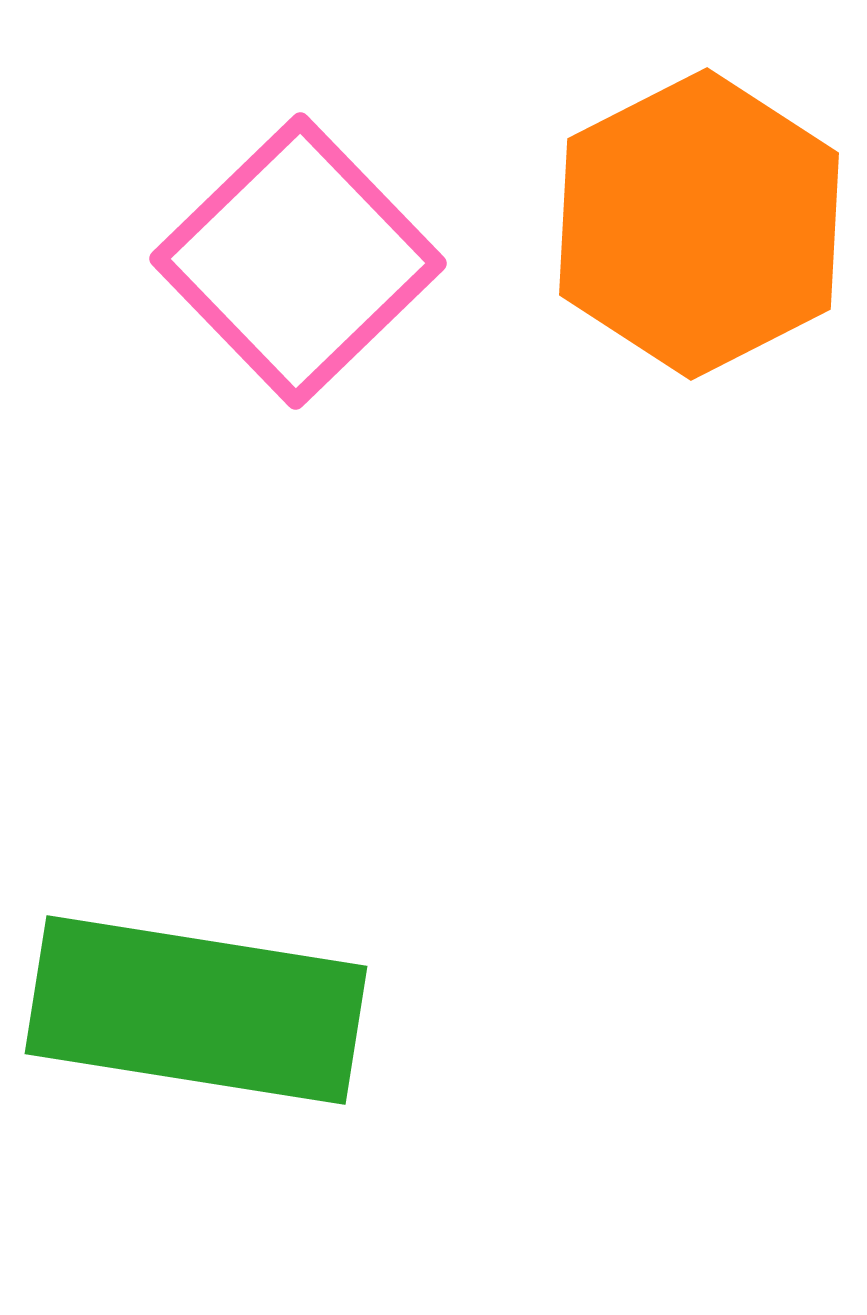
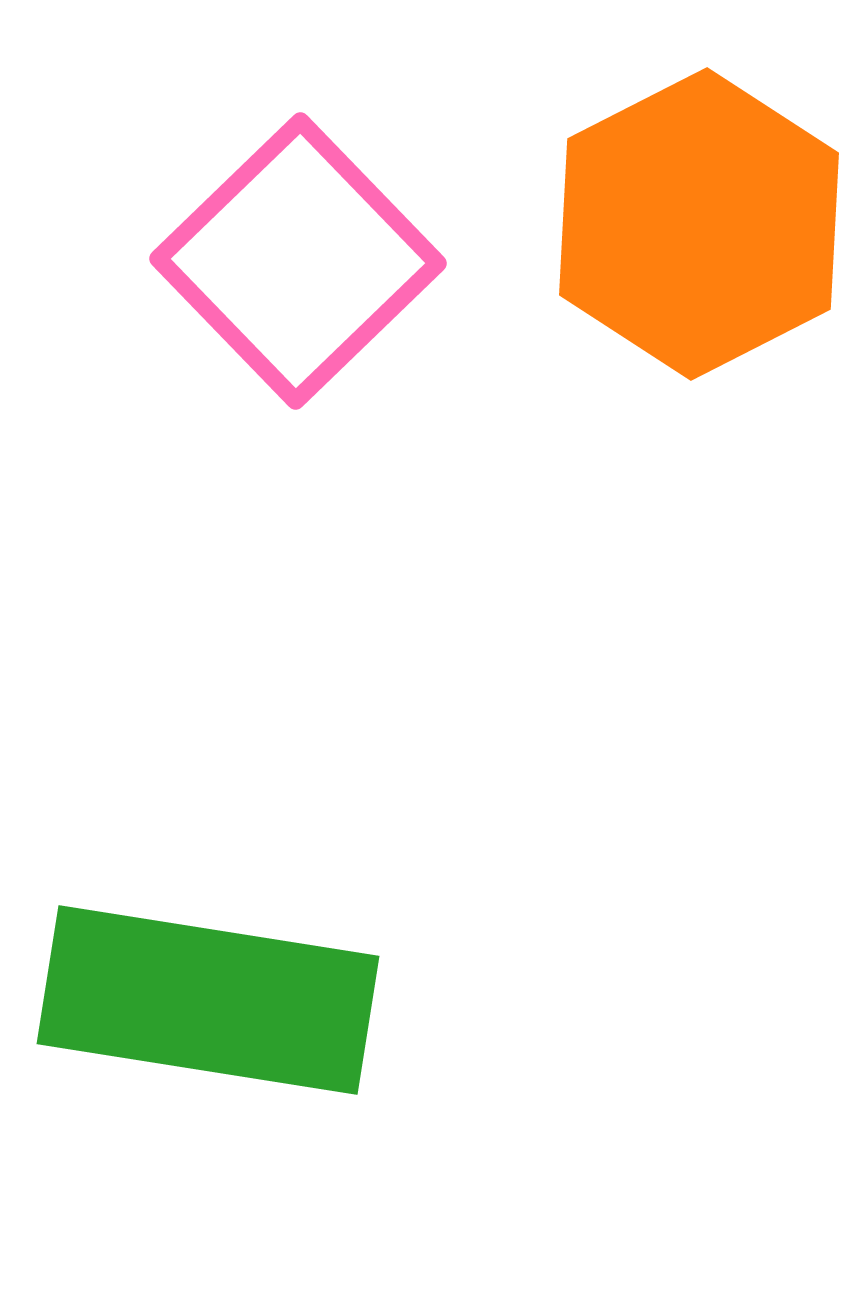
green rectangle: moved 12 px right, 10 px up
